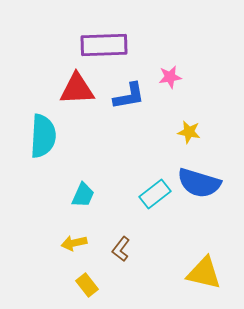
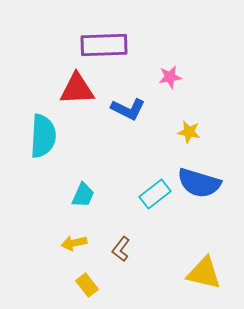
blue L-shape: moved 1 px left, 13 px down; rotated 36 degrees clockwise
